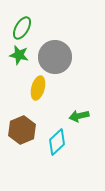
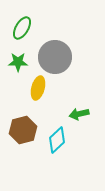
green star: moved 1 px left, 7 px down; rotated 12 degrees counterclockwise
green arrow: moved 2 px up
brown hexagon: moved 1 px right; rotated 8 degrees clockwise
cyan diamond: moved 2 px up
